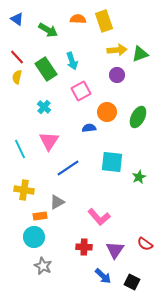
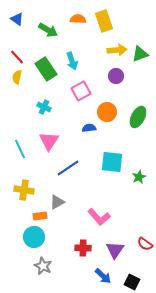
purple circle: moved 1 px left, 1 px down
cyan cross: rotated 16 degrees counterclockwise
red cross: moved 1 px left, 1 px down
